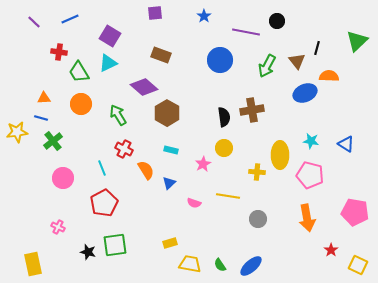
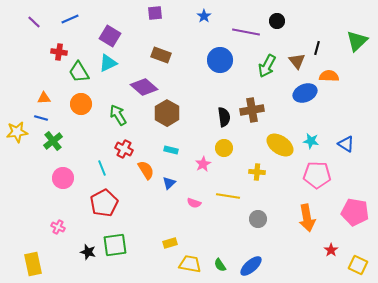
yellow ellipse at (280, 155): moved 10 px up; rotated 56 degrees counterclockwise
pink pentagon at (310, 175): moved 7 px right; rotated 12 degrees counterclockwise
